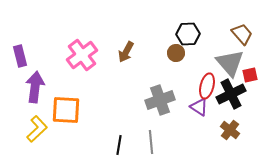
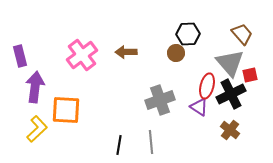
brown arrow: rotated 60 degrees clockwise
